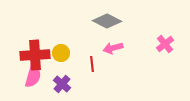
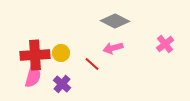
gray diamond: moved 8 px right
red line: rotated 42 degrees counterclockwise
